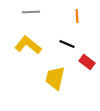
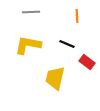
yellow L-shape: rotated 28 degrees counterclockwise
